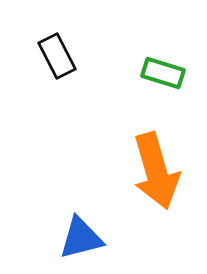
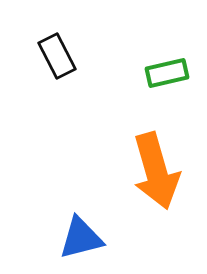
green rectangle: moved 4 px right; rotated 30 degrees counterclockwise
